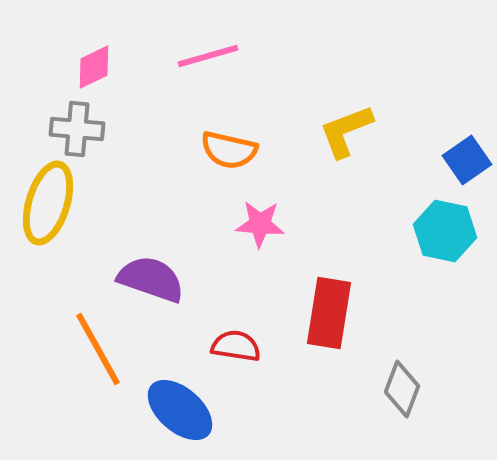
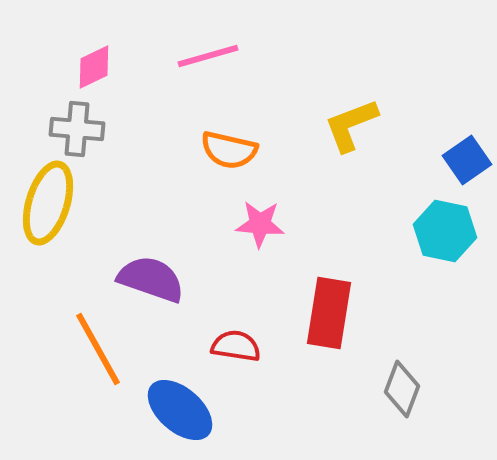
yellow L-shape: moved 5 px right, 6 px up
